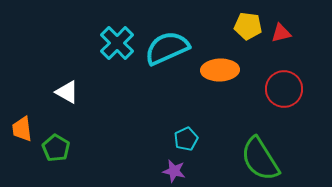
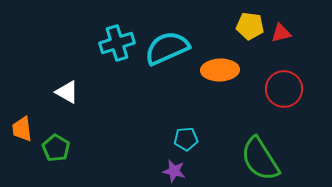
yellow pentagon: moved 2 px right
cyan cross: rotated 28 degrees clockwise
cyan pentagon: rotated 20 degrees clockwise
